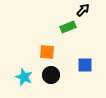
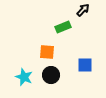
green rectangle: moved 5 px left
